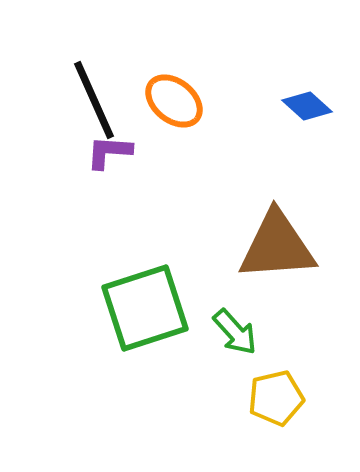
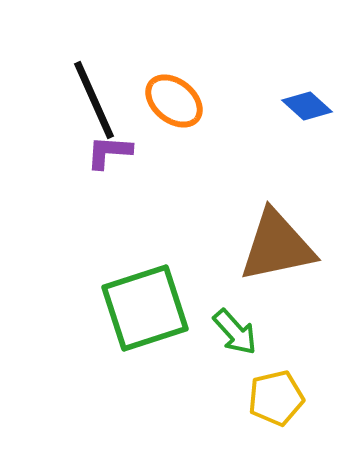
brown triangle: rotated 8 degrees counterclockwise
